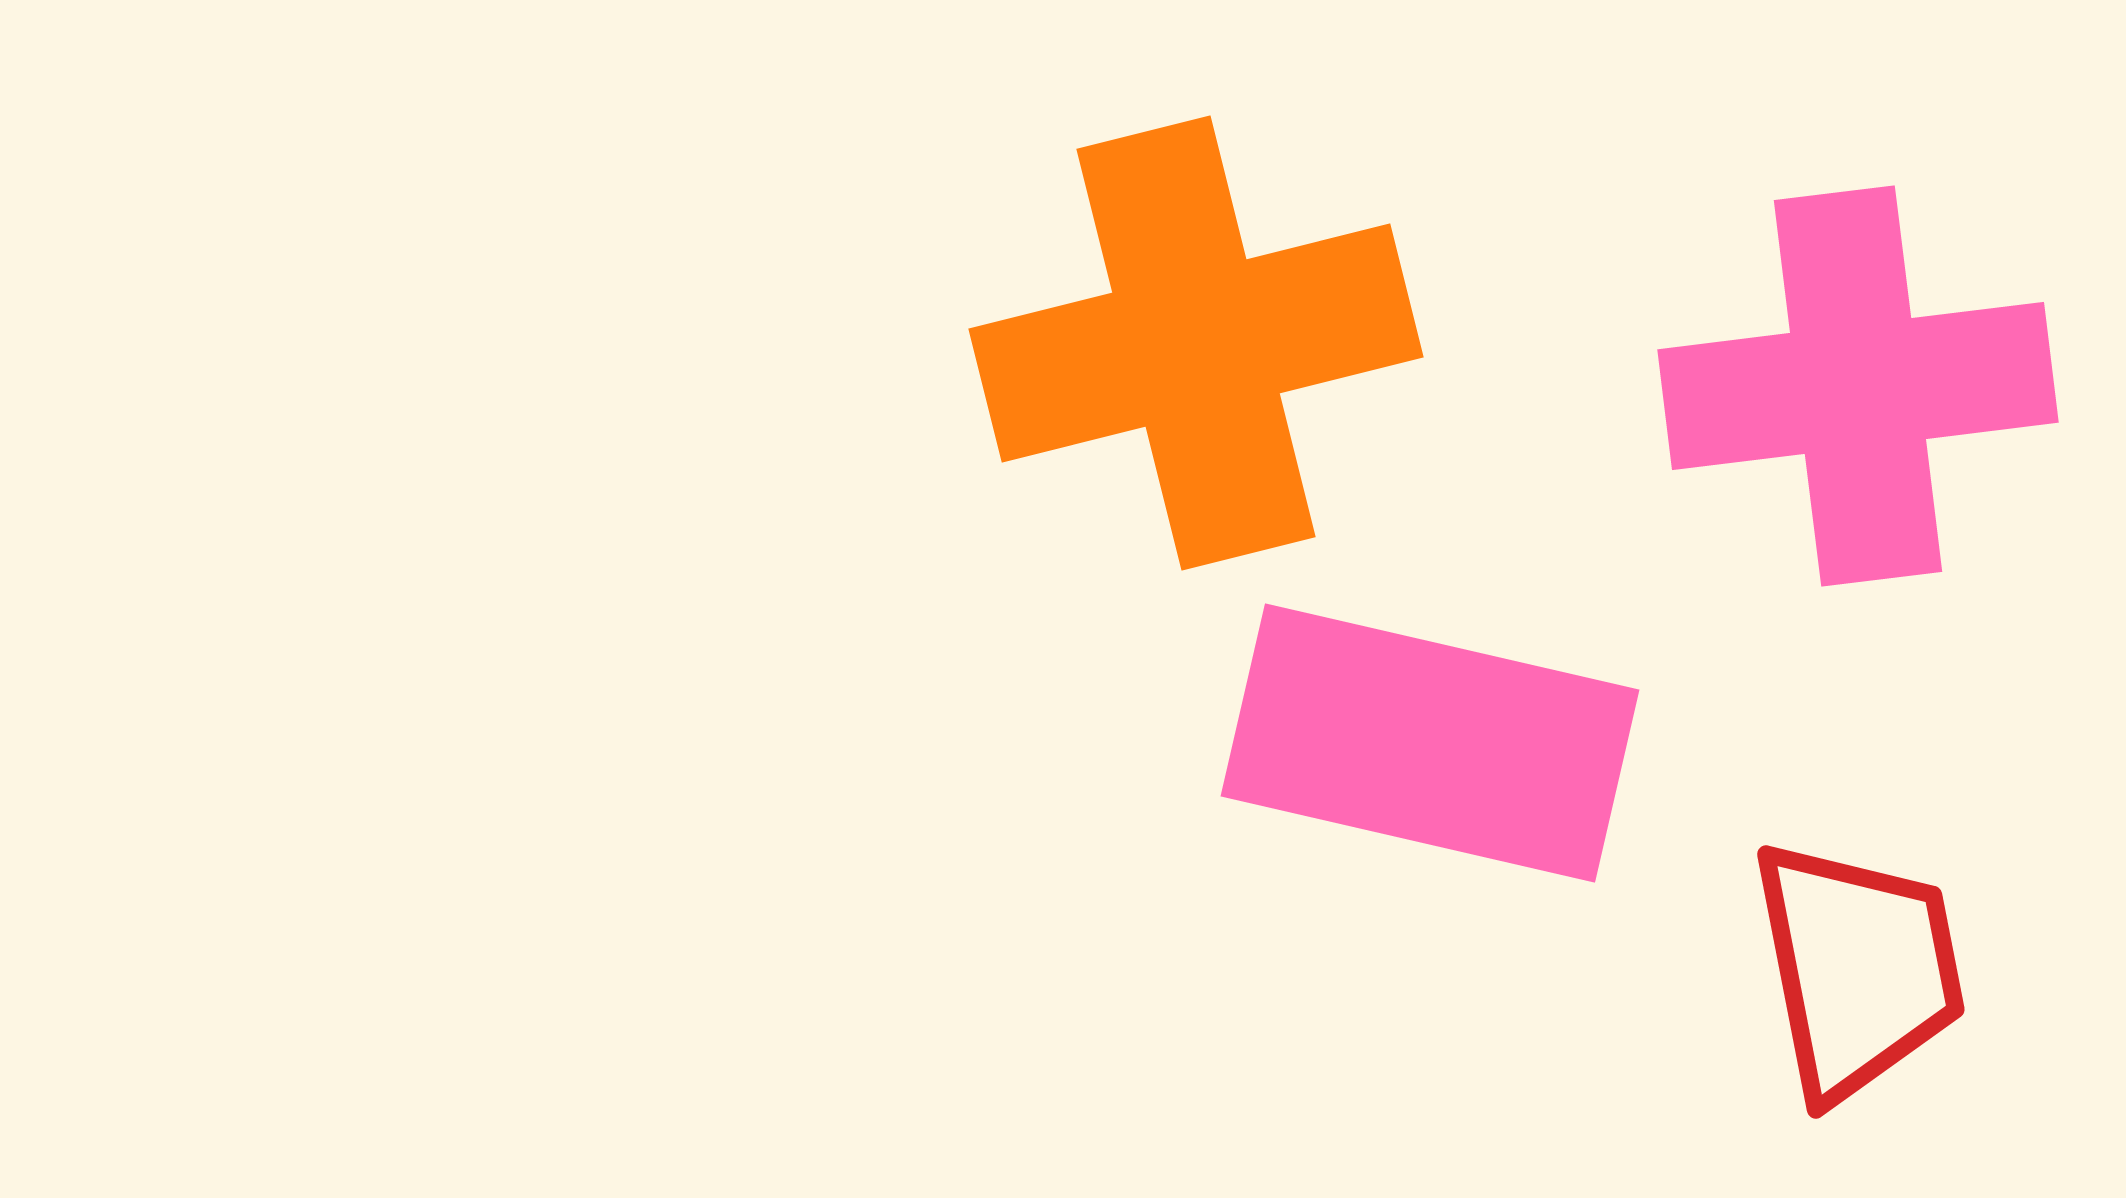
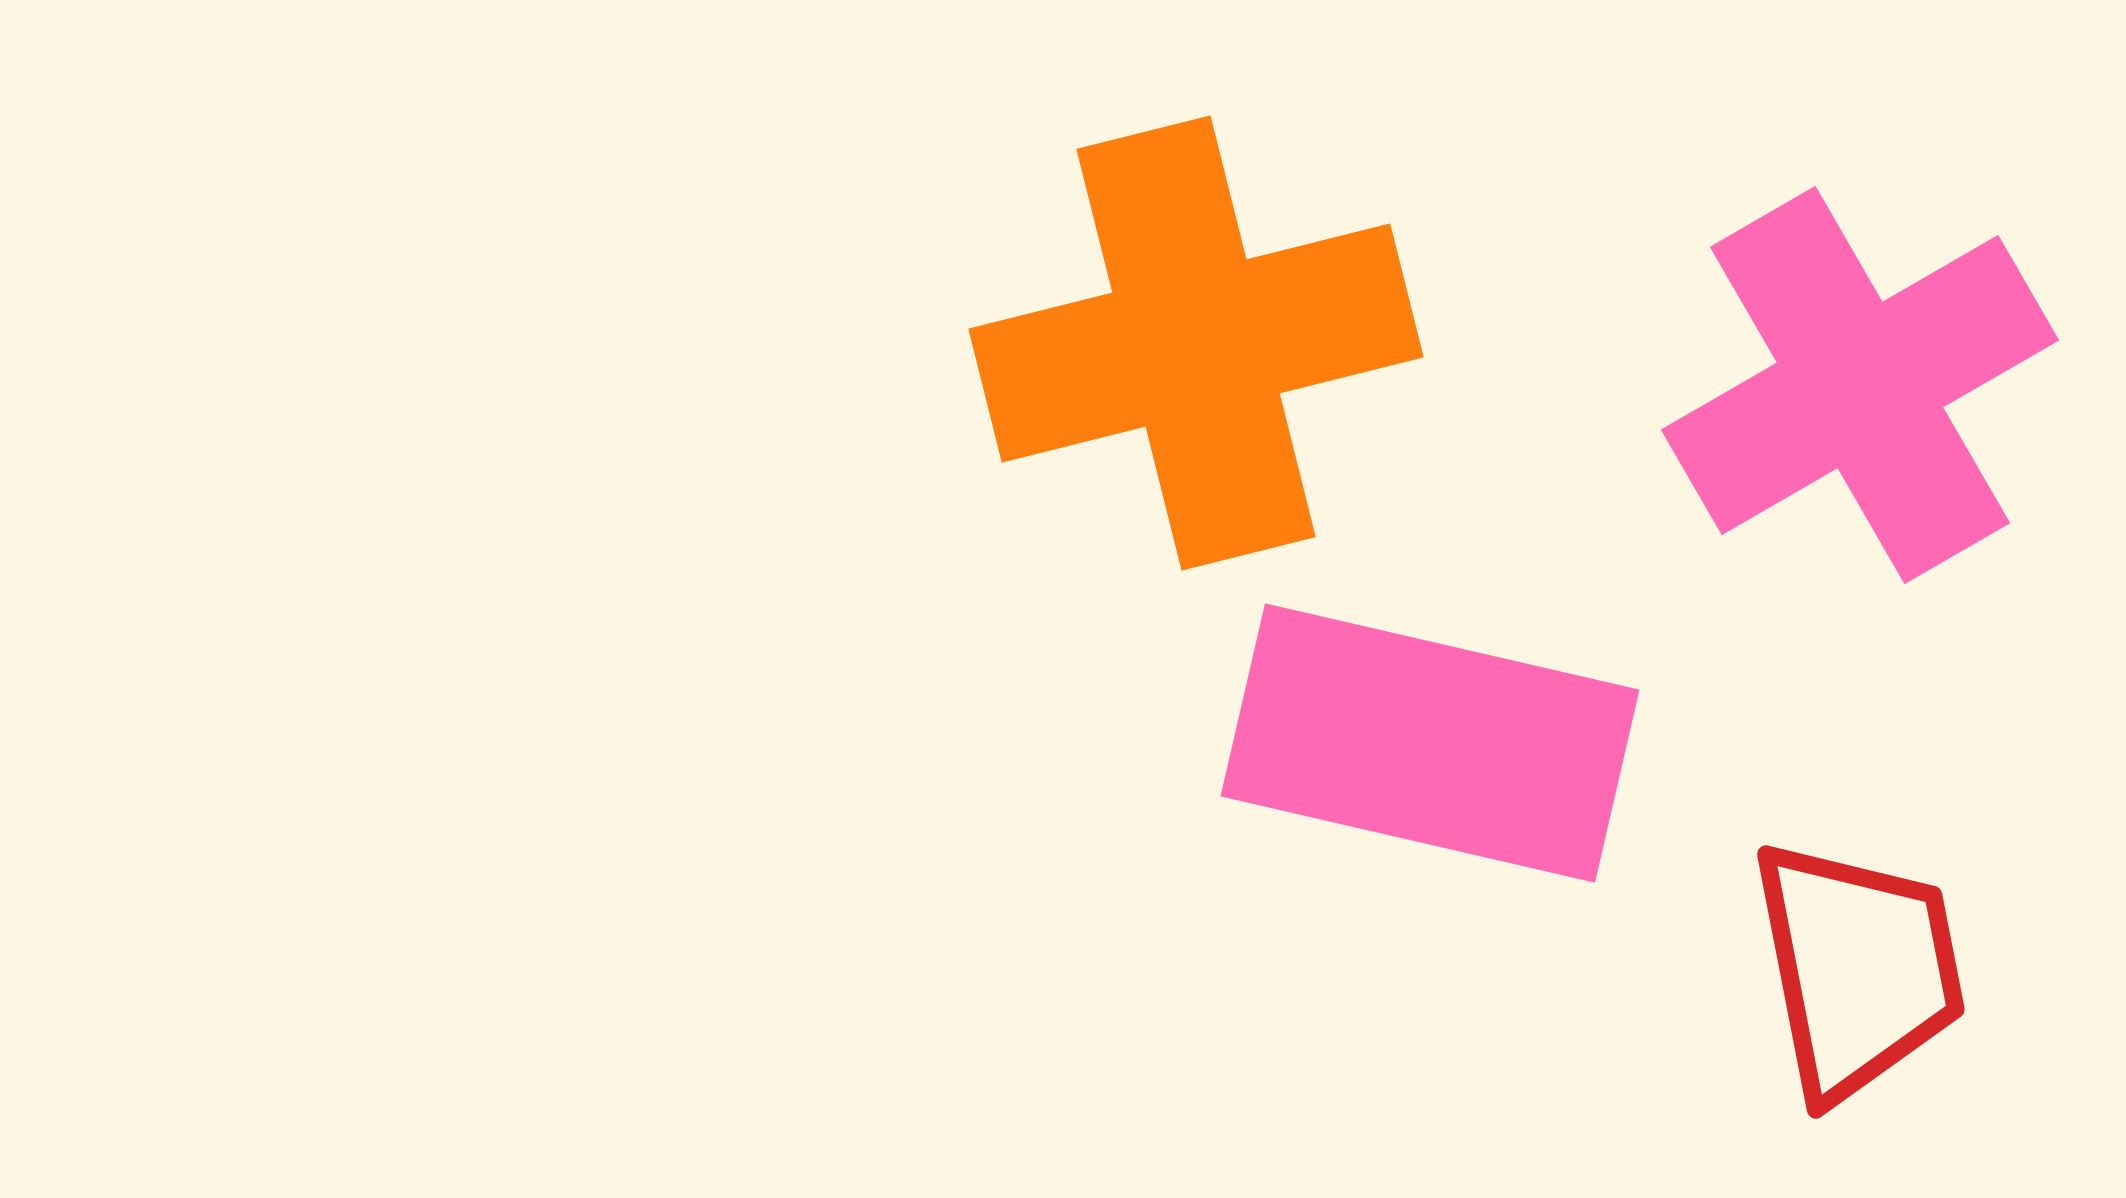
pink cross: moved 2 px right, 1 px up; rotated 23 degrees counterclockwise
